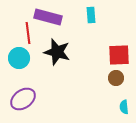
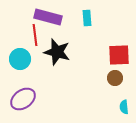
cyan rectangle: moved 4 px left, 3 px down
red line: moved 7 px right, 2 px down
cyan circle: moved 1 px right, 1 px down
brown circle: moved 1 px left
